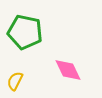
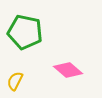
pink diamond: rotated 24 degrees counterclockwise
